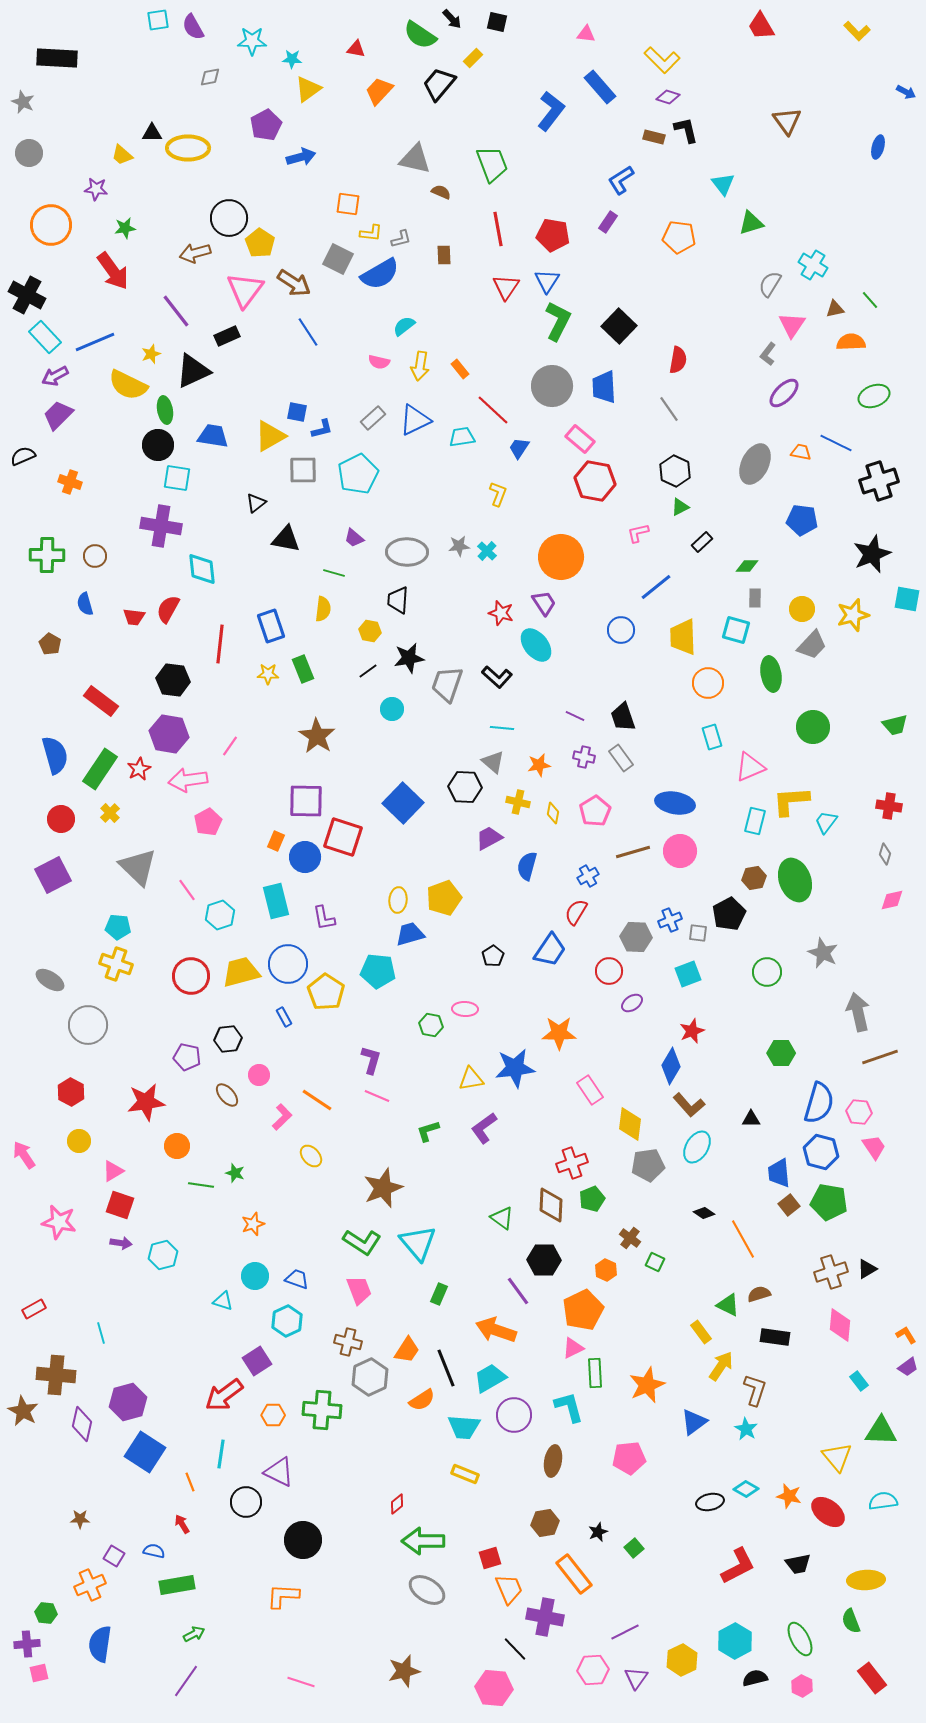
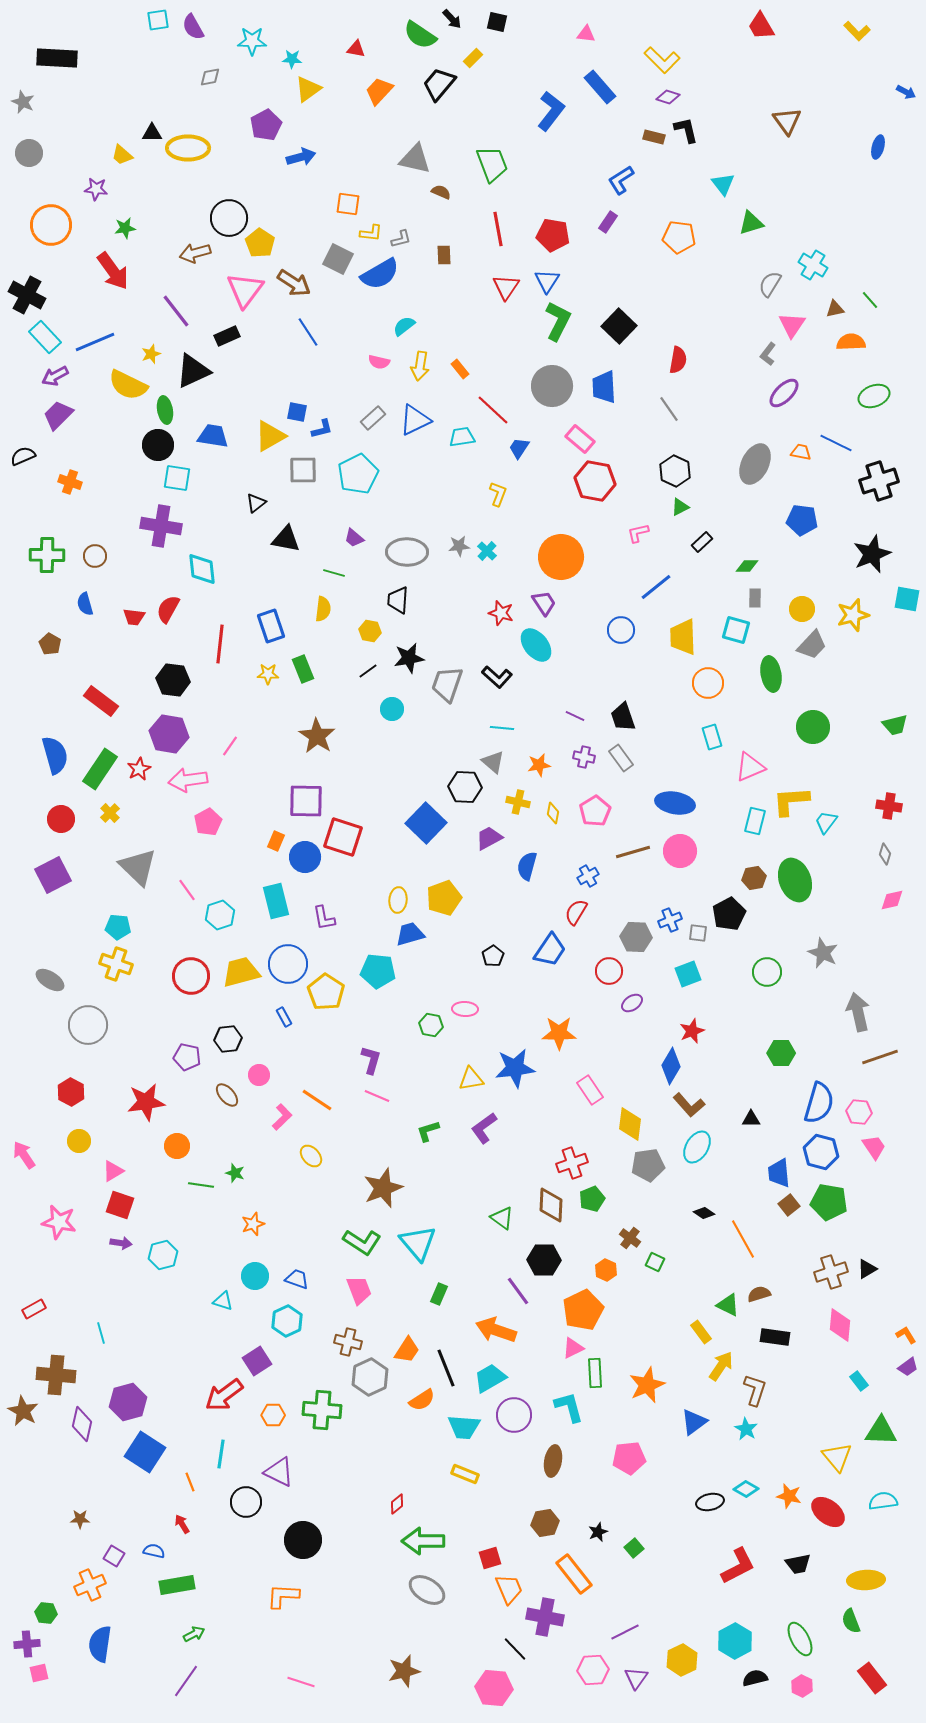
blue square at (403, 803): moved 23 px right, 20 px down
